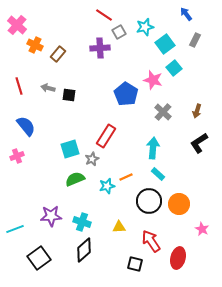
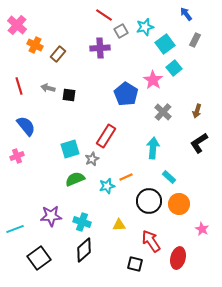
gray square at (119, 32): moved 2 px right, 1 px up
pink star at (153, 80): rotated 18 degrees clockwise
cyan rectangle at (158, 174): moved 11 px right, 3 px down
yellow triangle at (119, 227): moved 2 px up
